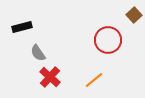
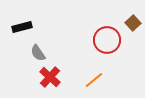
brown square: moved 1 px left, 8 px down
red circle: moved 1 px left
